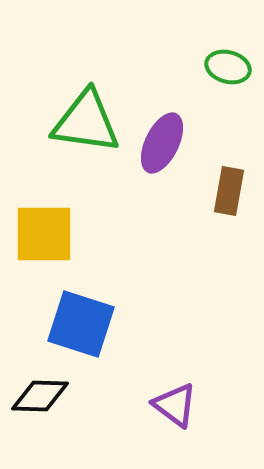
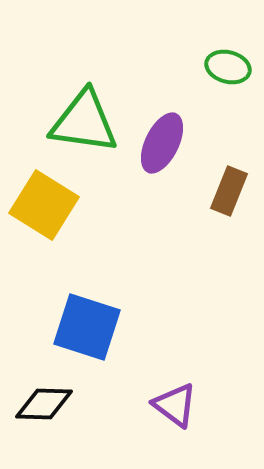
green triangle: moved 2 px left
brown rectangle: rotated 12 degrees clockwise
yellow square: moved 29 px up; rotated 32 degrees clockwise
blue square: moved 6 px right, 3 px down
black diamond: moved 4 px right, 8 px down
